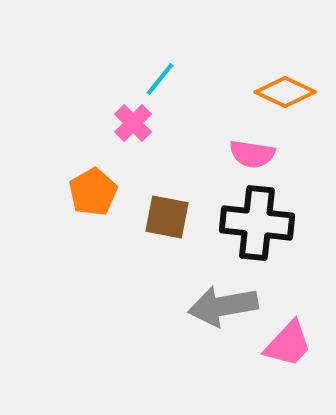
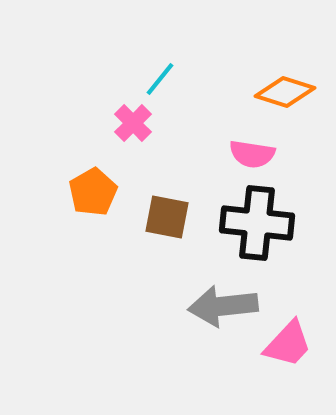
orange diamond: rotated 8 degrees counterclockwise
gray arrow: rotated 4 degrees clockwise
